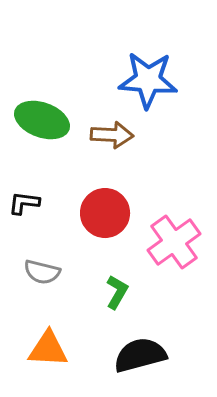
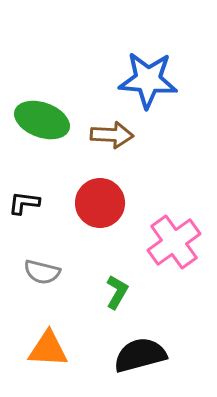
red circle: moved 5 px left, 10 px up
